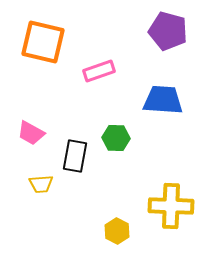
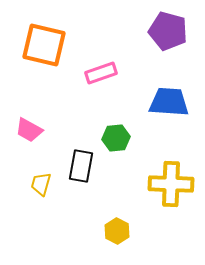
orange square: moved 1 px right, 3 px down
pink rectangle: moved 2 px right, 2 px down
blue trapezoid: moved 6 px right, 2 px down
pink trapezoid: moved 2 px left, 3 px up
green hexagon: rotated 8 degrees counterclockwise
black rectangle: moved 6 px right, 10 px down
yellow trapezoid: rotated 110 degrees clockwise
yellow cross: moved 22 px up
